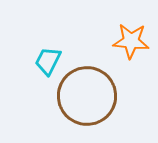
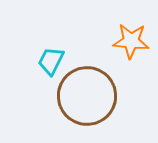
cyan trapezoid: moved 3 px right
